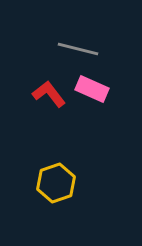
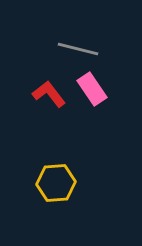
pink rectangle: rotated 32 degrees clockwise
yellow hexagon: rotated 15 degrees clockwise
